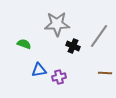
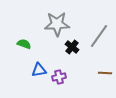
black cross: moved 1 px left, 1 px down; rotated 16 degrees clockwise
